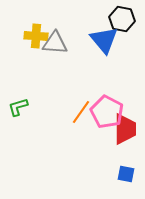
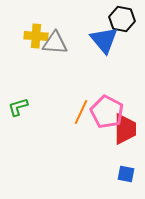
orange line: rotated 10 degrees counterclockwise
